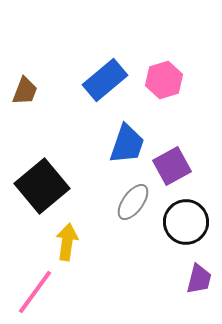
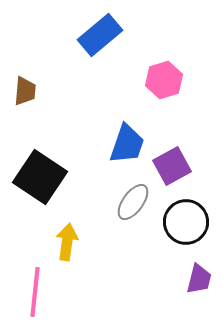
blue rectangle: moved 5 px left, 45 px up
brown trapezoid: rotated 16 degrees counterclockwise
black square: moved 2 px left, 9 px up; rotated 16 degrees counterclockwise
pink line: rotated 30 degrees counterclockwise
